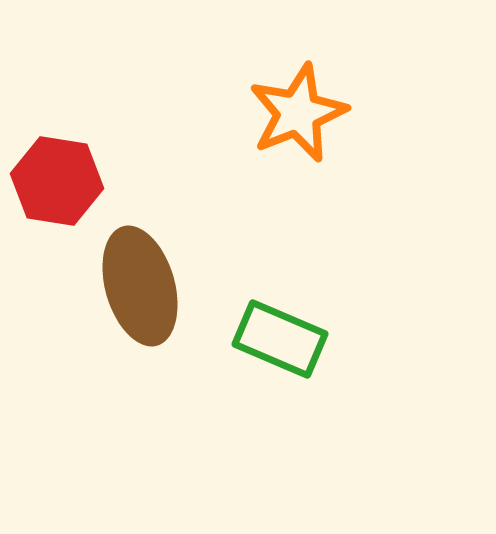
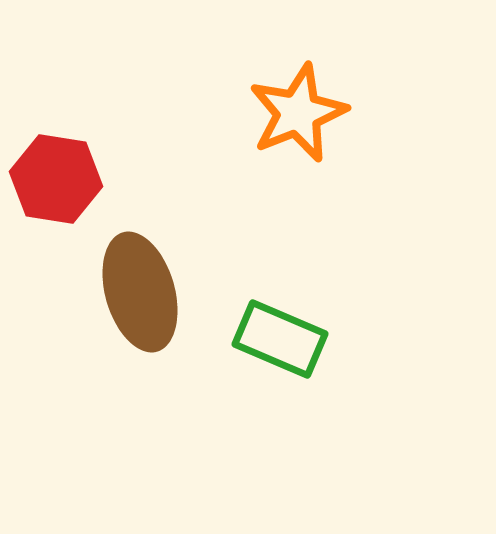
red hexagon: moved 1 px left, 2 px up
brown ellipse: moved 6 px down
